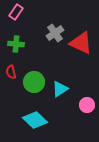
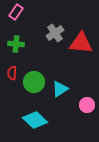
red triangle: rotated 20 degrees counterclockwise
red semicircle: moved 1 px right, 1 px down; rotated 16 degrees clockwise
